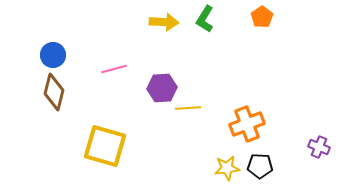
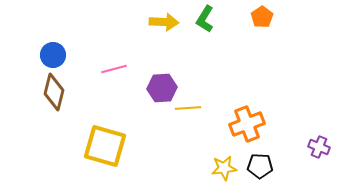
yellow star: moved 3 px left
